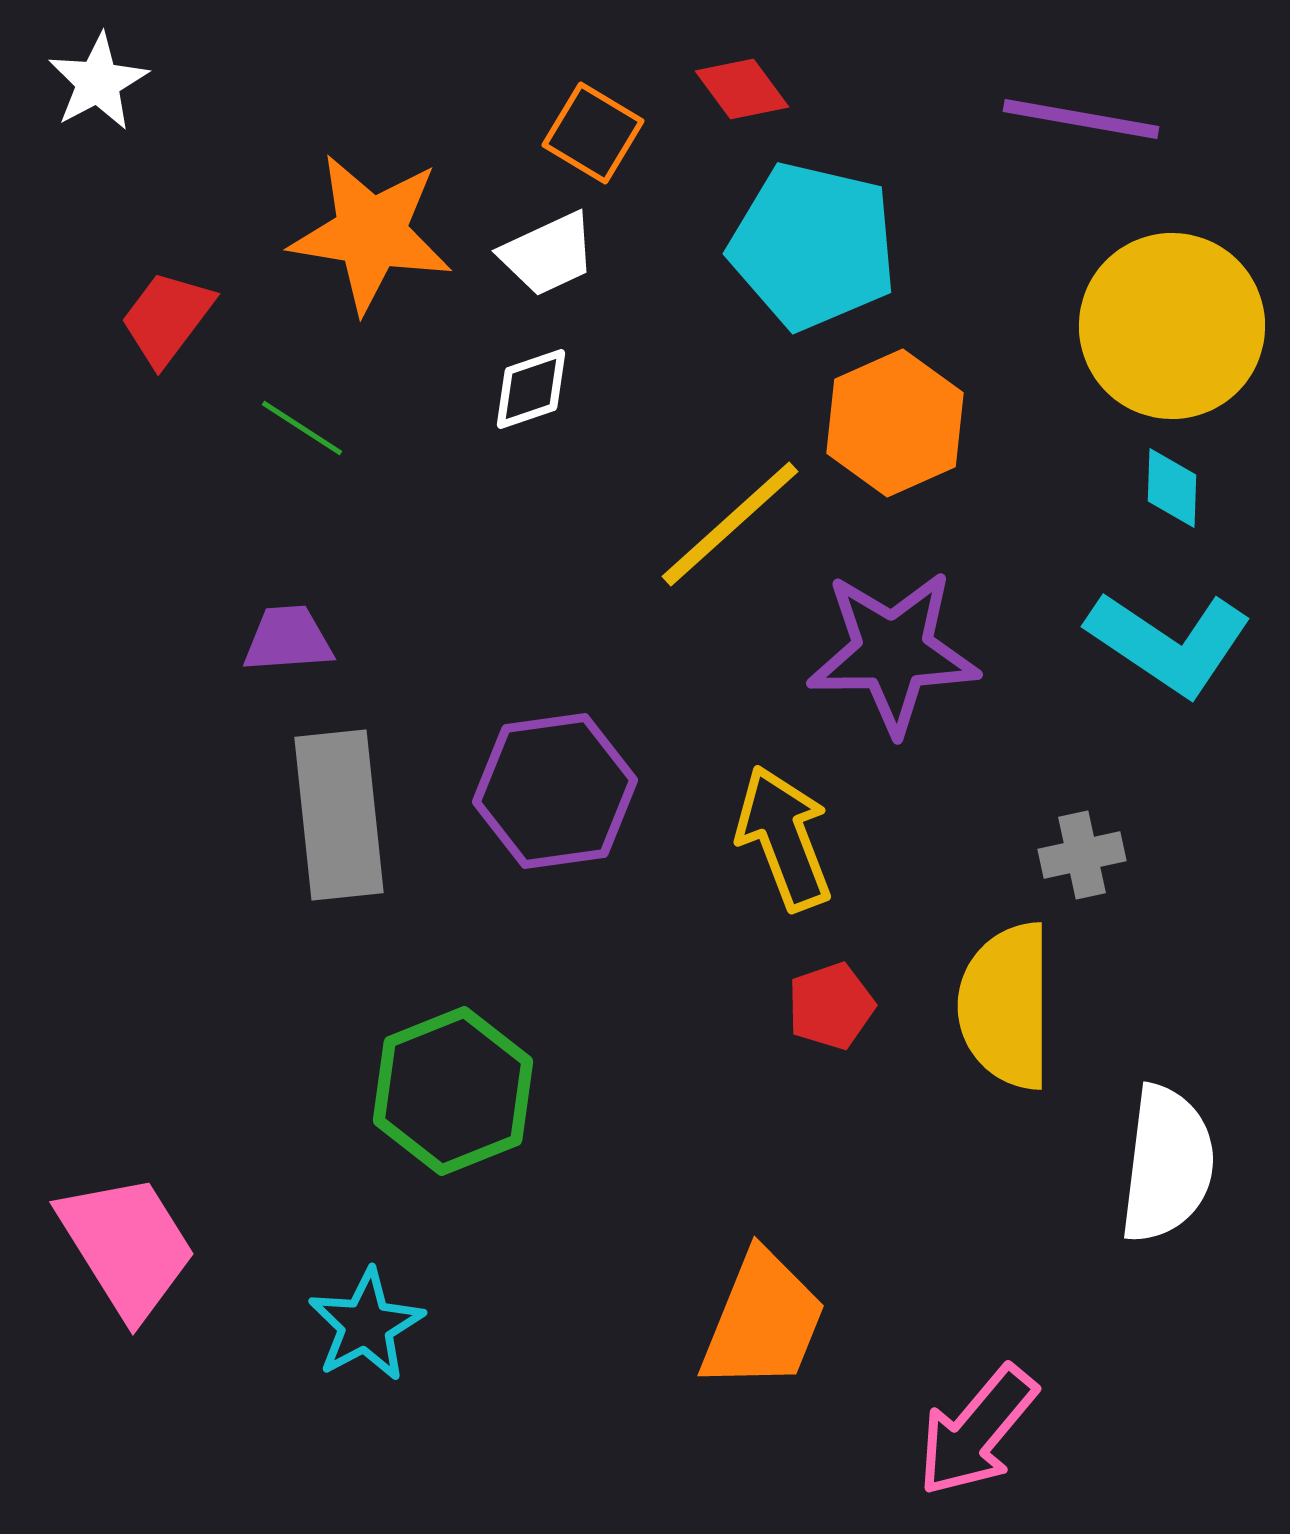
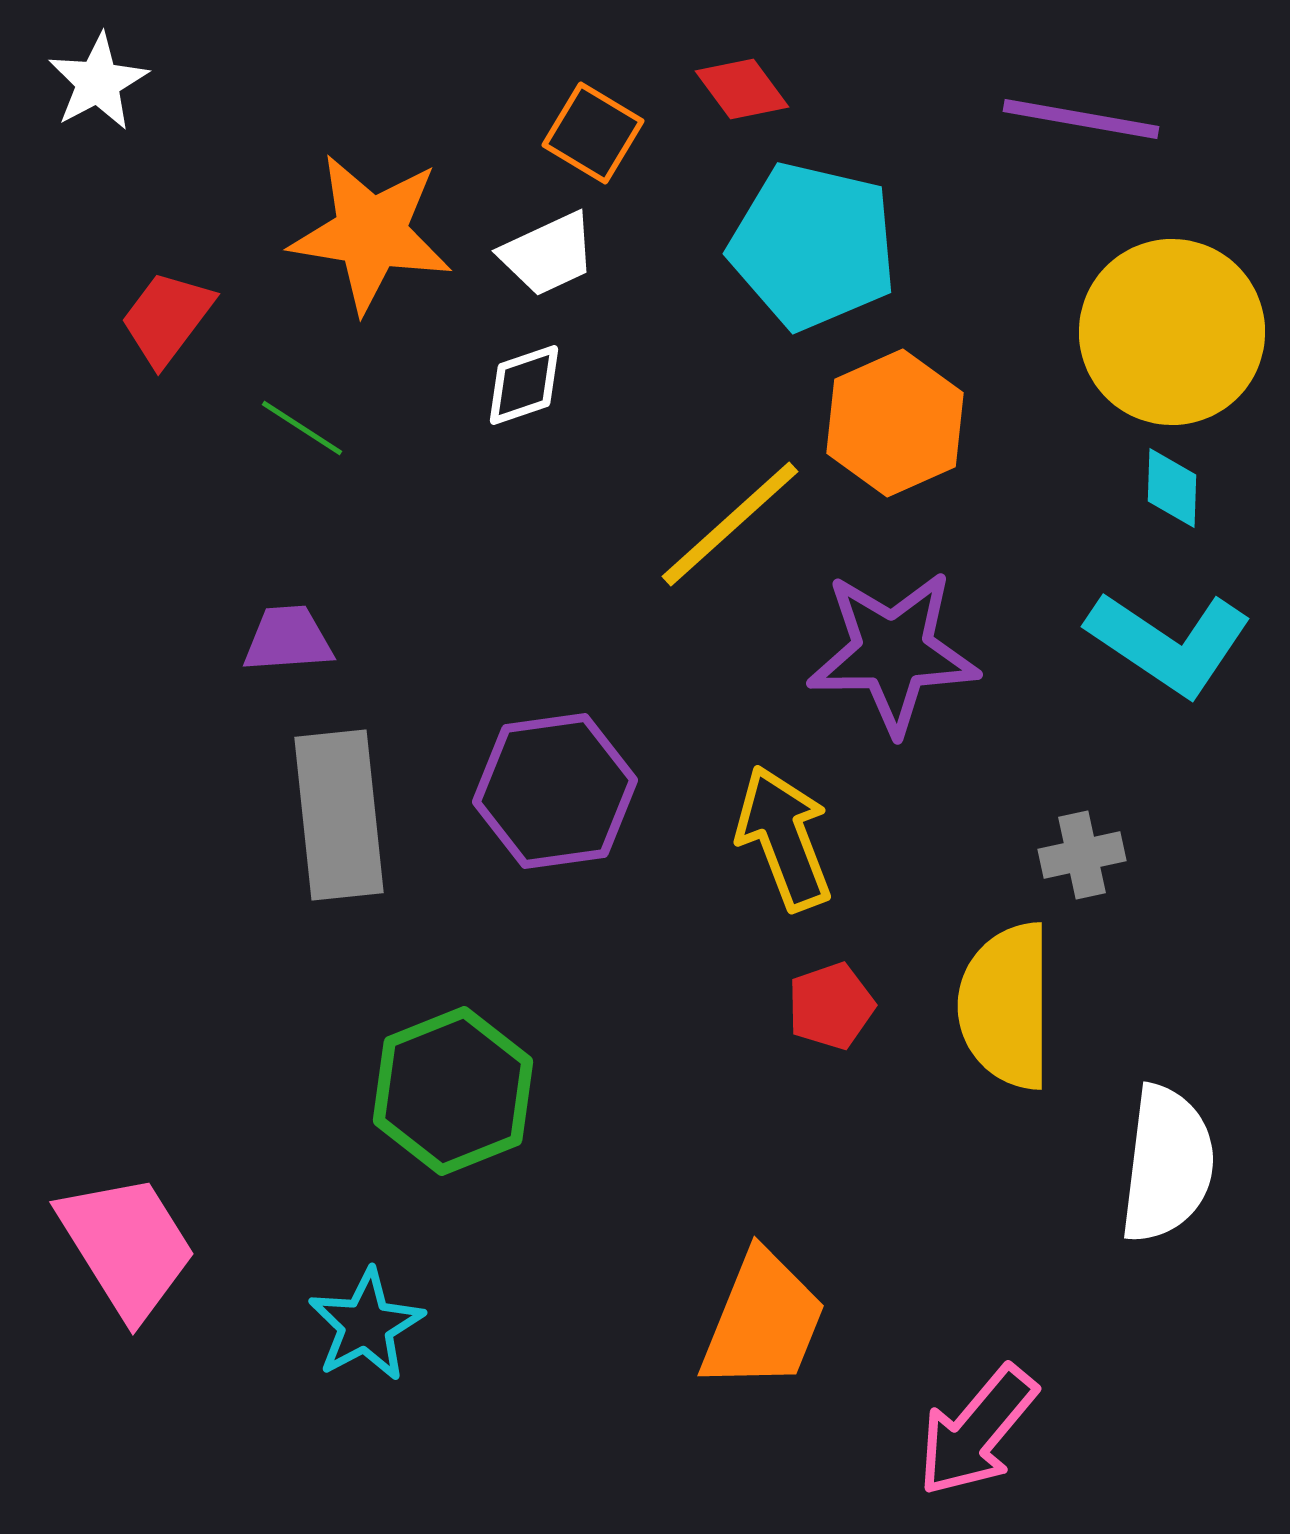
yellow circle: moved 6 px down
white diamond: moved 7 px left, 4 px up
